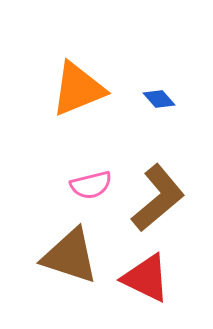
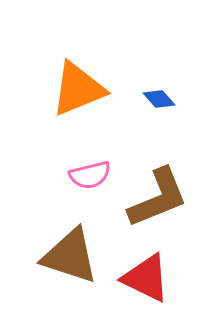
pink semicircle: moved 1 px left, 10 px up
brown L-shape: rotated 18 degrees clockwise
